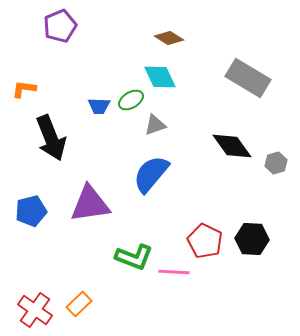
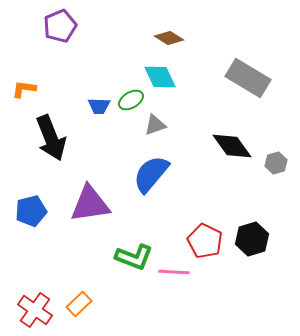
black hexagon: rotated 20 degrees counterclockwise
